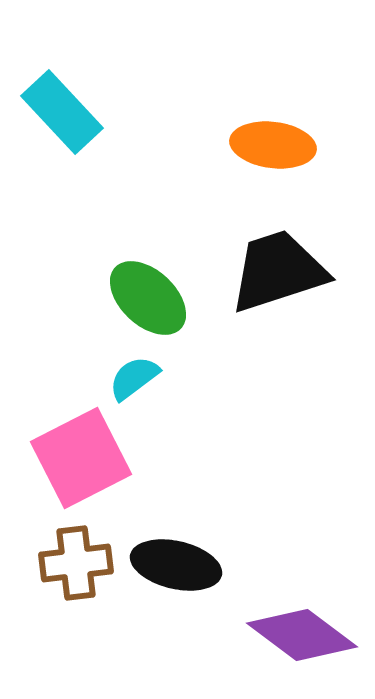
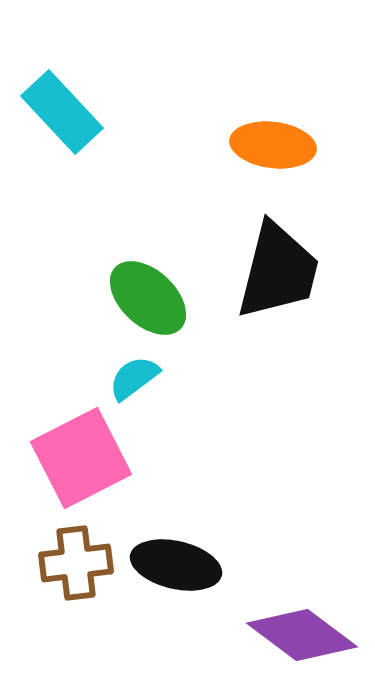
black trapezoid: rotated 122 degrees clockwise
